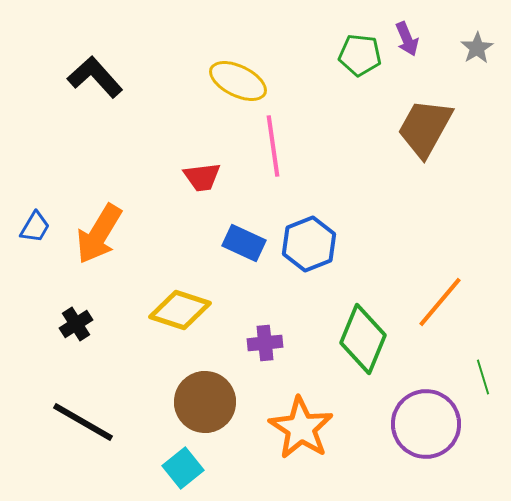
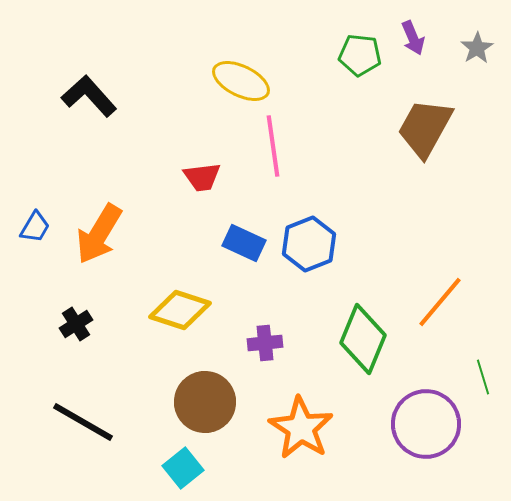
purple arrow: moved 6 px right, 1 px up
black L-shape: moved 6 px left, 19 px down
yellow ellipse: moved 3 px right
